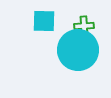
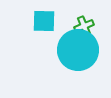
green cross: rotated 18 degrees counterclockwise
